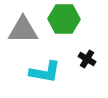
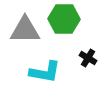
gray triangle: moved 2 px right
black cross: moved 1 px right, 1 px up
